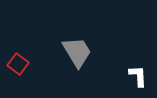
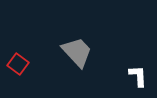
gray trapezoid: rotated 12 degrees counterclockwise
